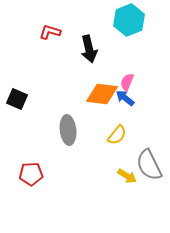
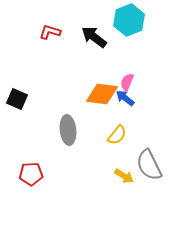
black arrow: moved 5 px right, 12 px up; rotated 140 degrees clockwise
yellow arrow: moved 3 px left
